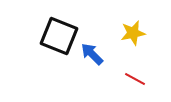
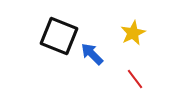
yellow star: rotated 15 degrees counterclockwise
red line: rotated 25 degrees clockwise
